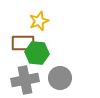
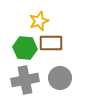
brown rectangle: moved 28 px right
green hexagon: moved 12 px left, 5 px up
